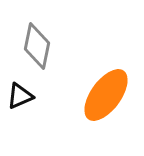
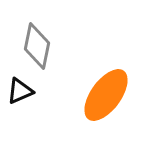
black triangle: moved 5 px up
